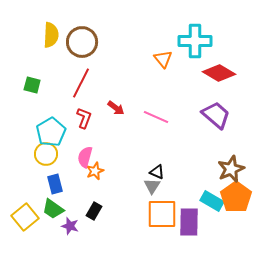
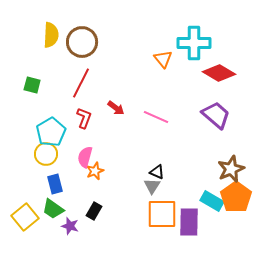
cyan cross: moved 1 px left, 2 px down
